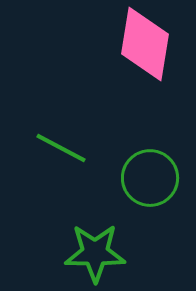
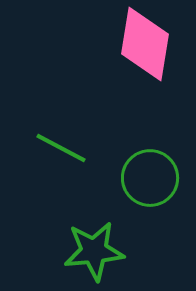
green star: moved 1 px left, 2 px up; rotated 6 degrees counterclockwise
